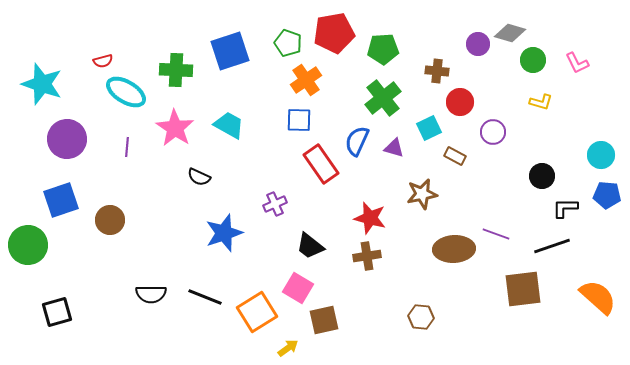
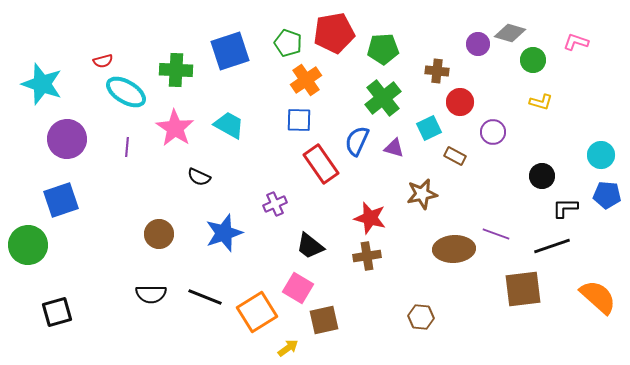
pink L-shape at (577, 63): moved 1 px left, 21 px up; rotated 135 degrees clockwise
brown circle at (110, 220): moved 49 px right, 14 px down
